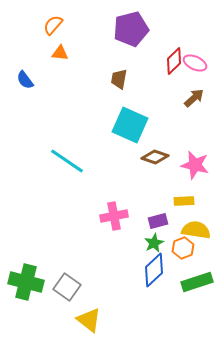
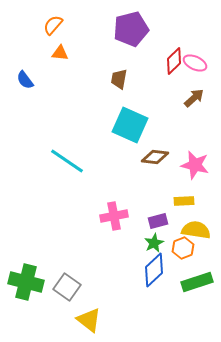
brown diamond: rotated 12 degrees counterclockwise
